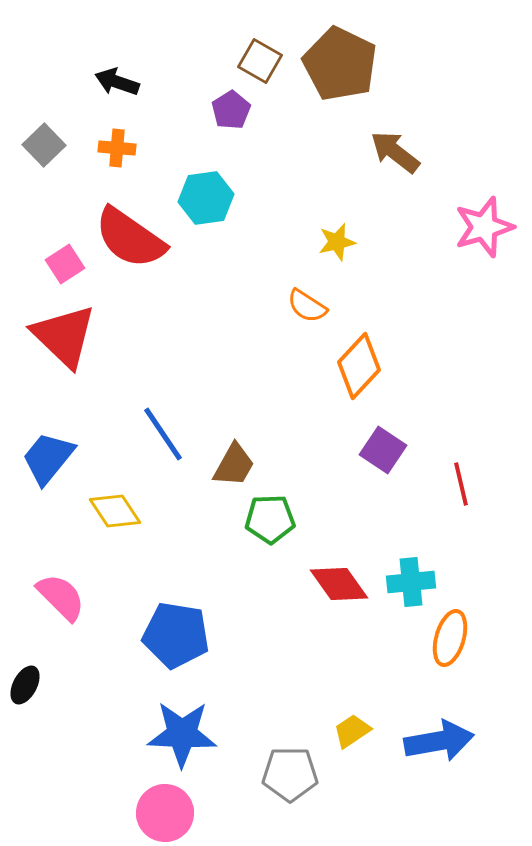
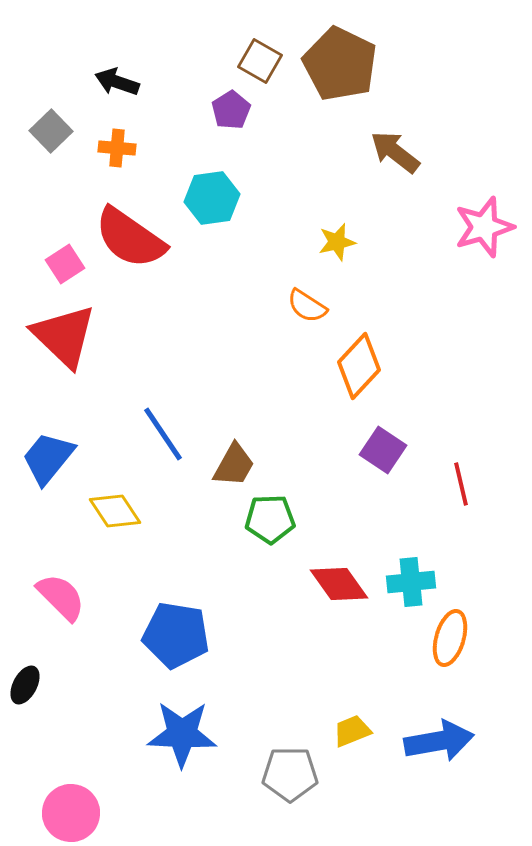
gray square: moved 7 px right, 14 px up
cyan hexagon: moved 6 px right
yellow trapezoid: rotated 12 degrees clockwise
pink circle: moved 94 px left
